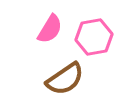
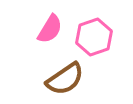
pink hexagon: rotated 9 degrees counterclockwise
